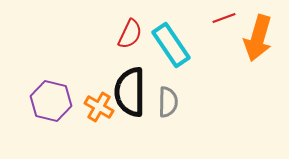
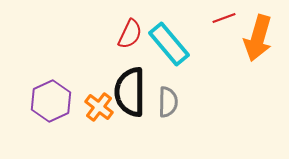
cyan rectangle: moved 2 px left, 1 px up; rotated 6 degrees counterclockwise
purple hexagon: rotated 21 degrees clockwise
orange cross: rotated 8 degrees clockwise
